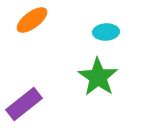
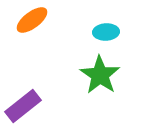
green star: moved 2 px right, 2 px up
purple rectangle: moved 1 px left, 2 px down
